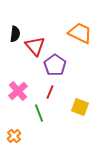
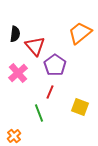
orange trapezoid: rotated 65 degrees counterclockwise
pink cross: moved 18 px up
